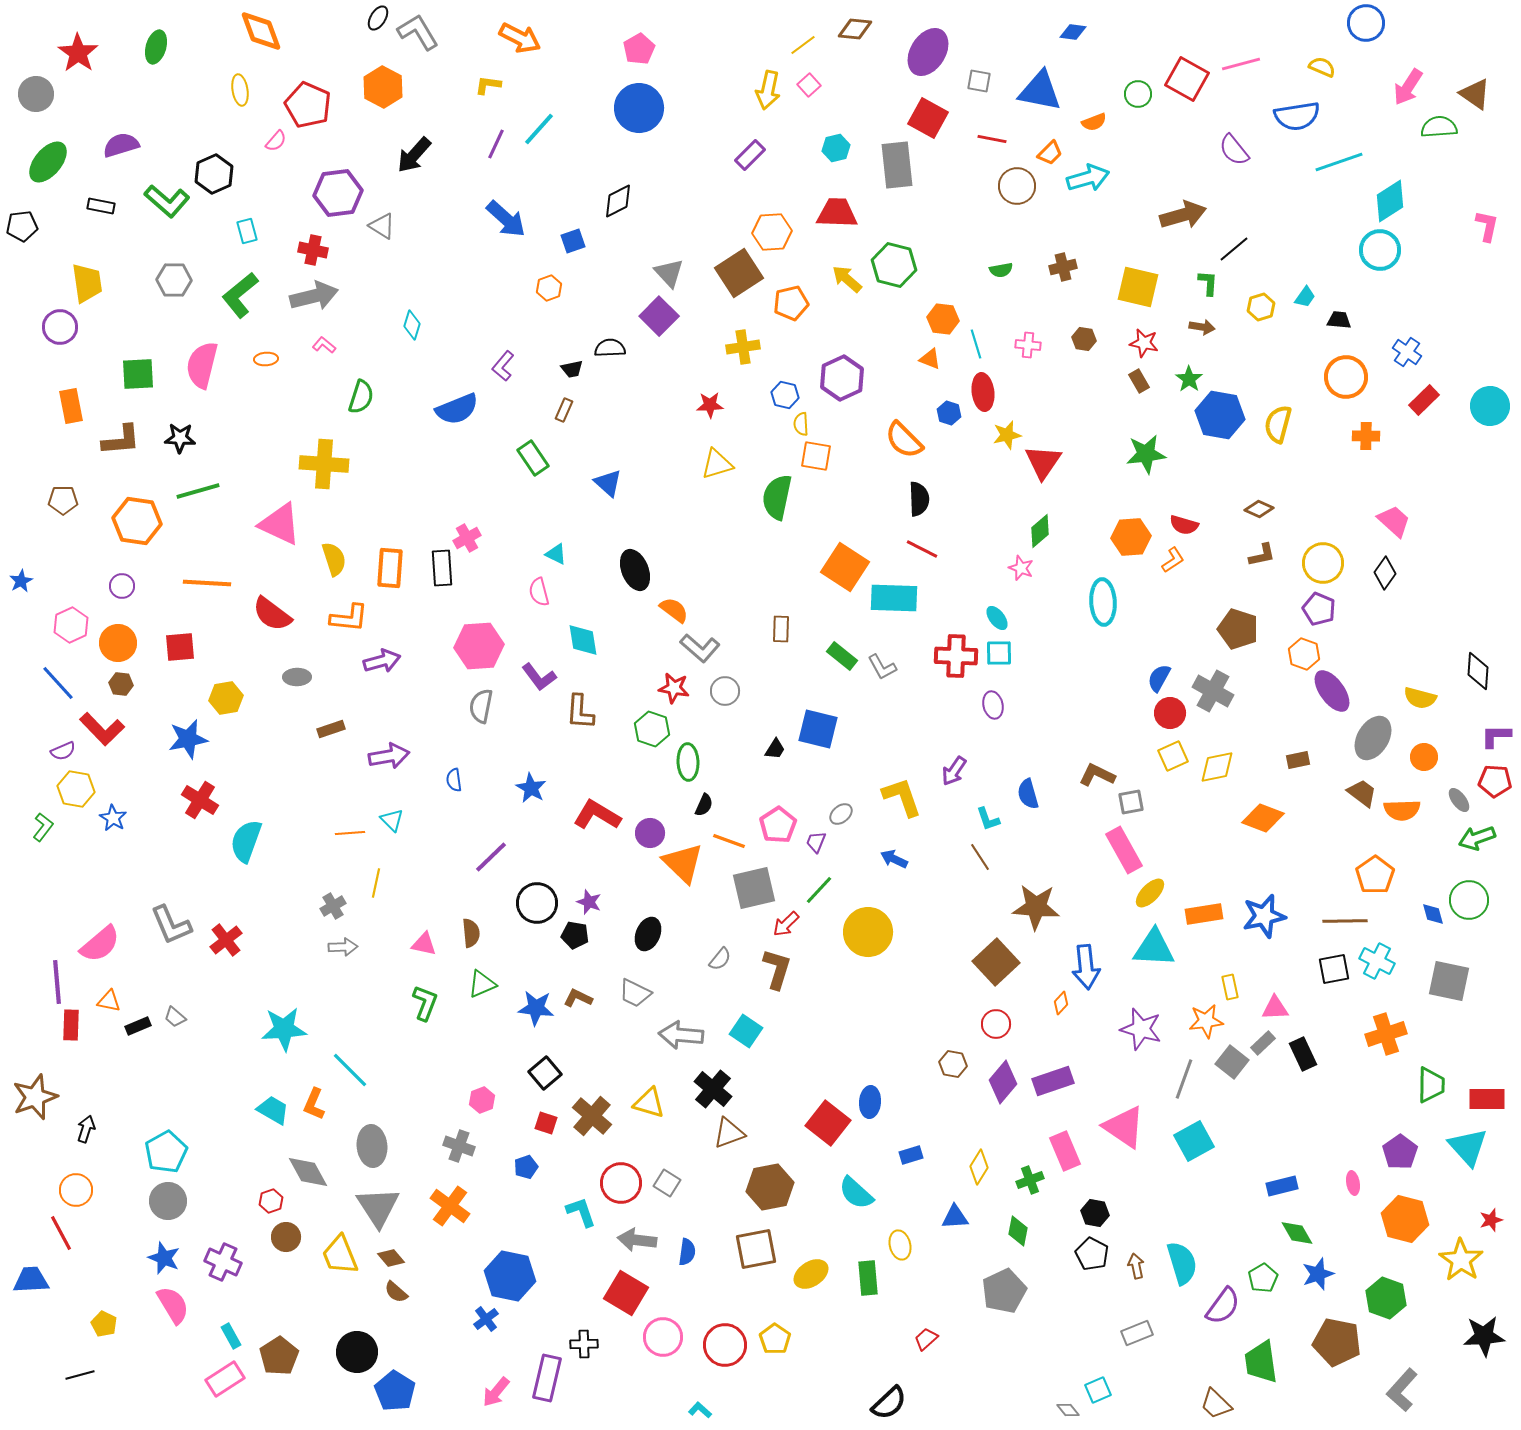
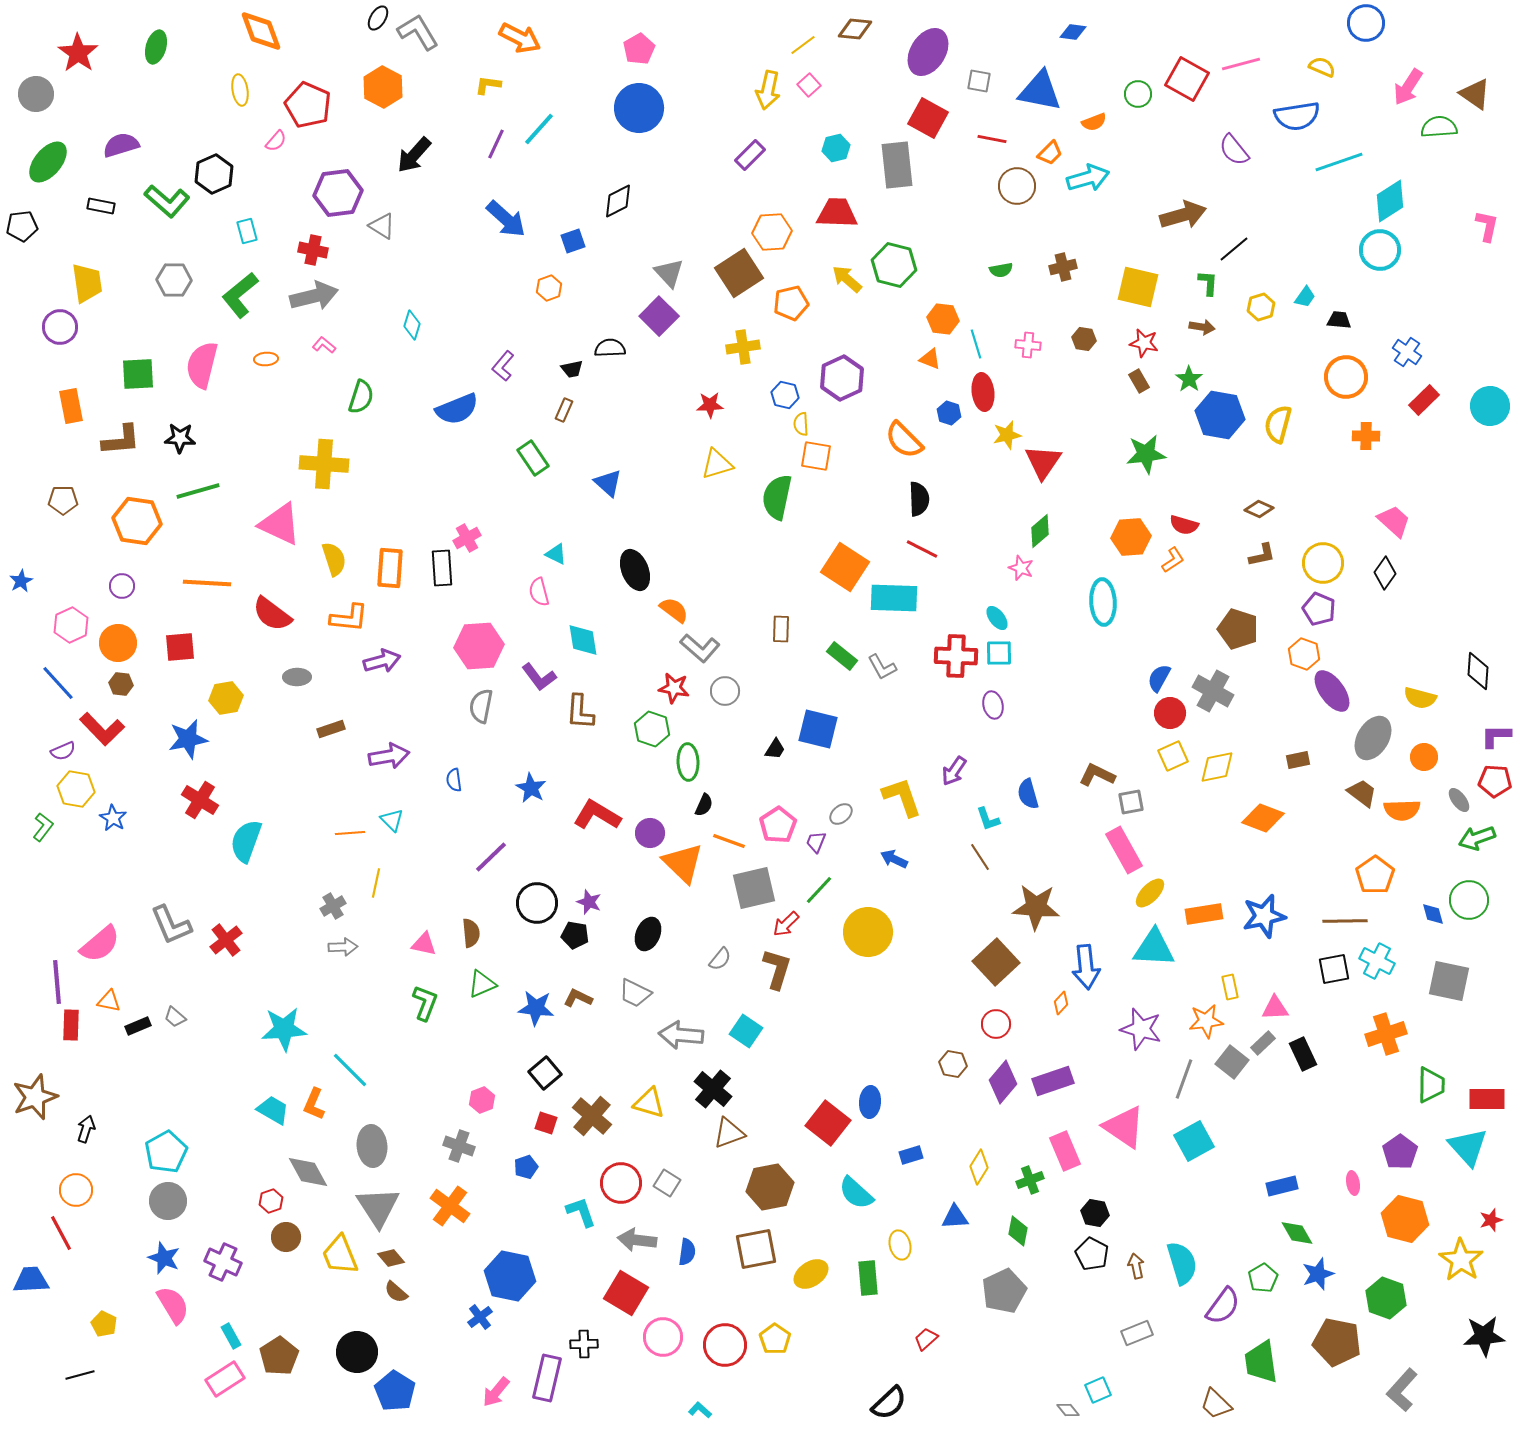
blue cross at (486, 1319): moved 6 px left, 2 px up
